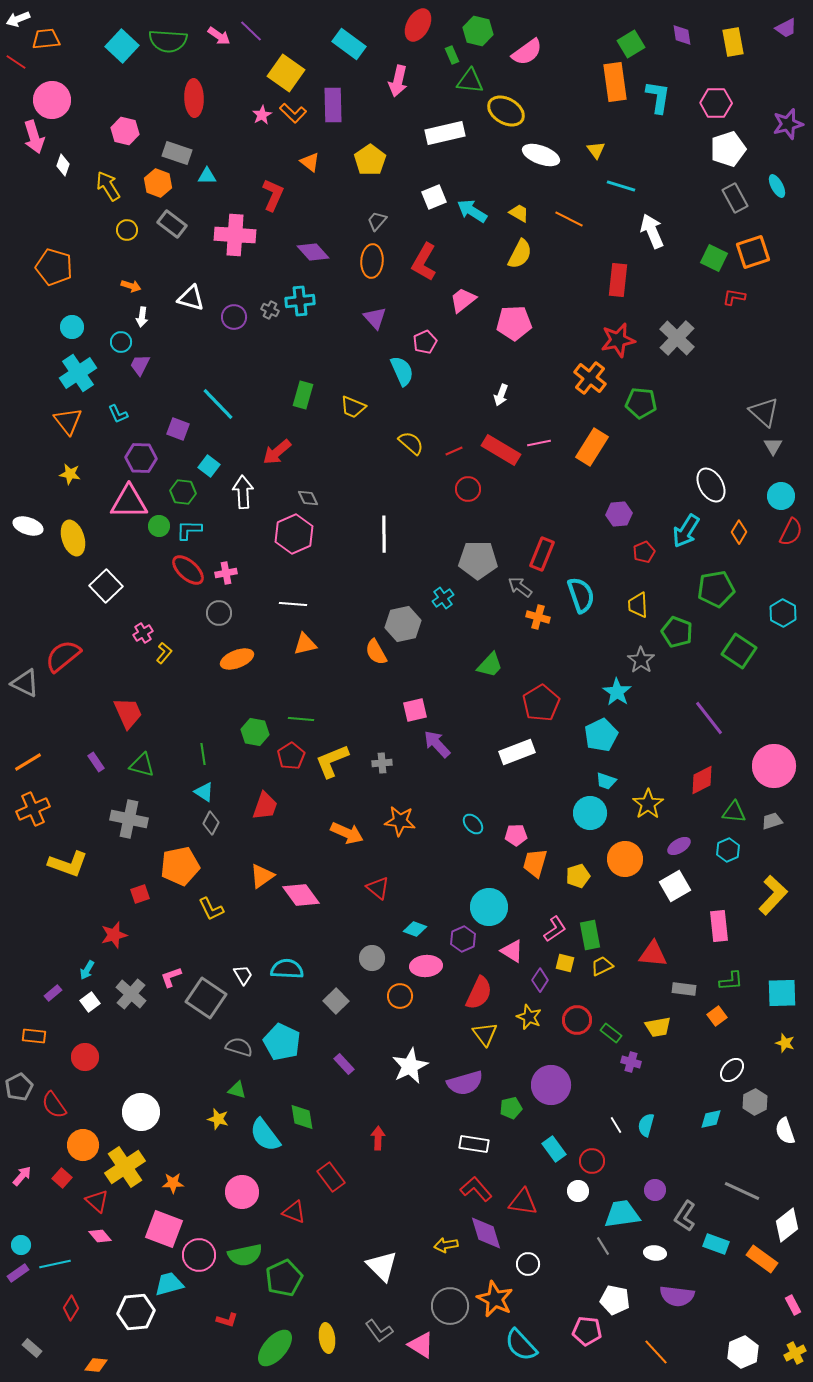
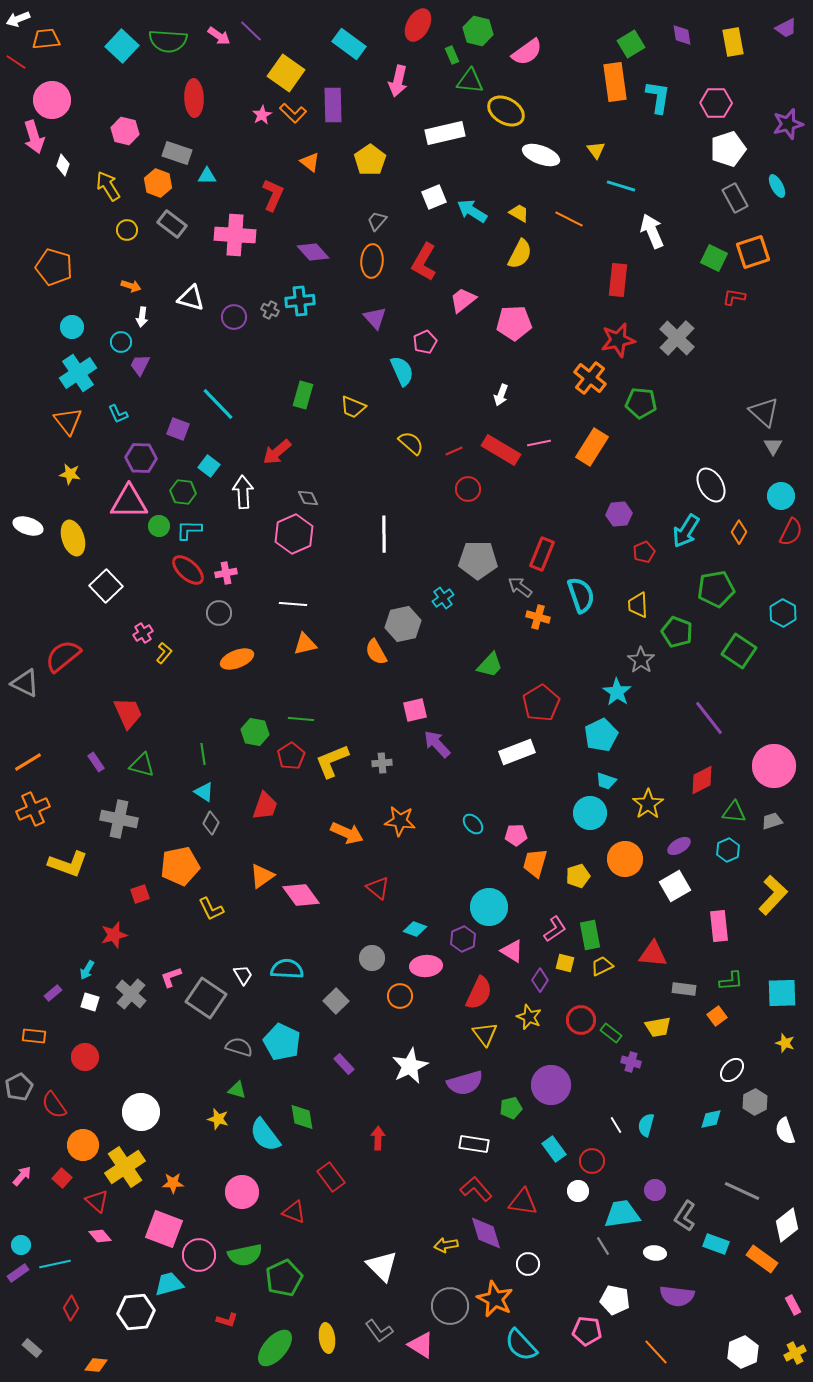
gray cross at (129, 819): moved 10 px left
white square at (90, 1002): rotated 36 degrees counterclockwise
red circle at (577, 1020): moved 4 px right
